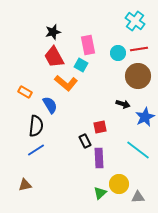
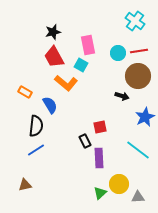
red line: moved 2 px down
black arrow: moved 1 px left, 8 px up
